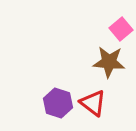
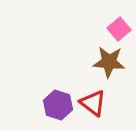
pink square: moved 2 px left
purple hexagon: moved 2 px down
